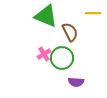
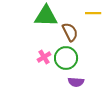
green triangle: rotated 20 degrees counterclockwise
pink cross: moved 3 px down
green circle: moved 4 px right
